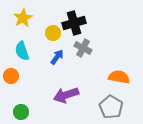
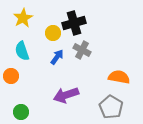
gray cross: moved 1 px left, 2 px down
